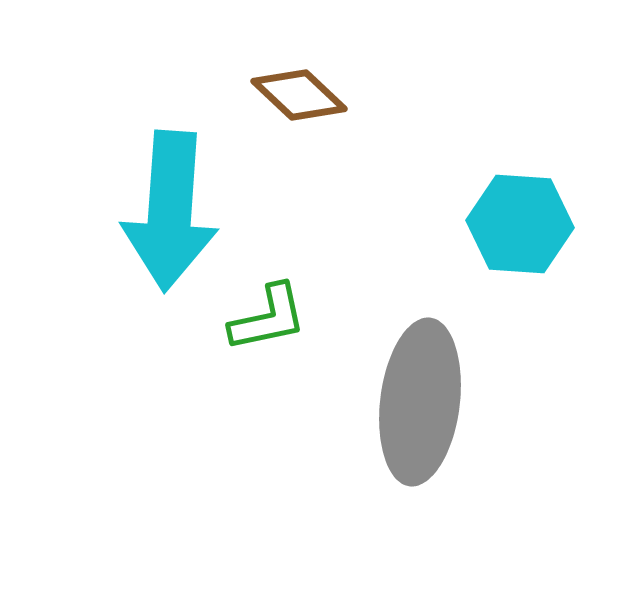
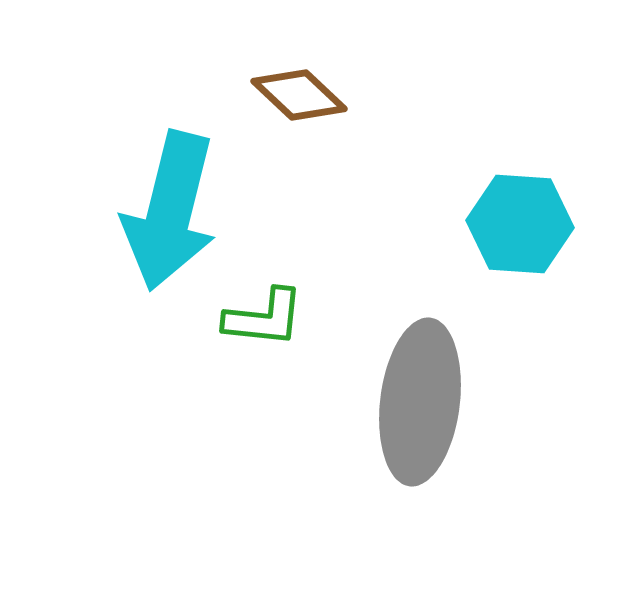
cyan arrow: rotated 10 degrees clockwise
green L-shape: moved 4 px left; rotated 18 degrees clockwise
